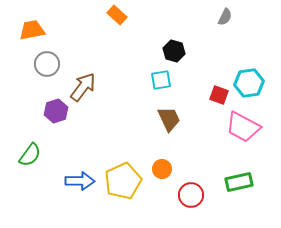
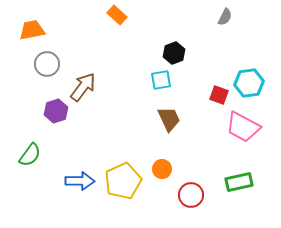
black hexagon: moved 2 px down; rotated 25 degrees clockwise
